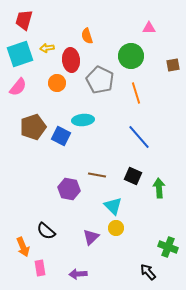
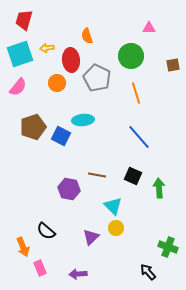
gray pentagon: moved 3 px left, 2 px up
pink rectangle: rotated 14 degrees counterclockwise
